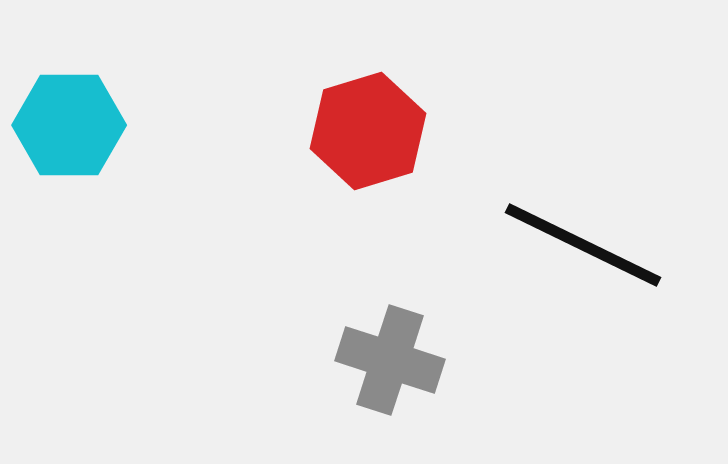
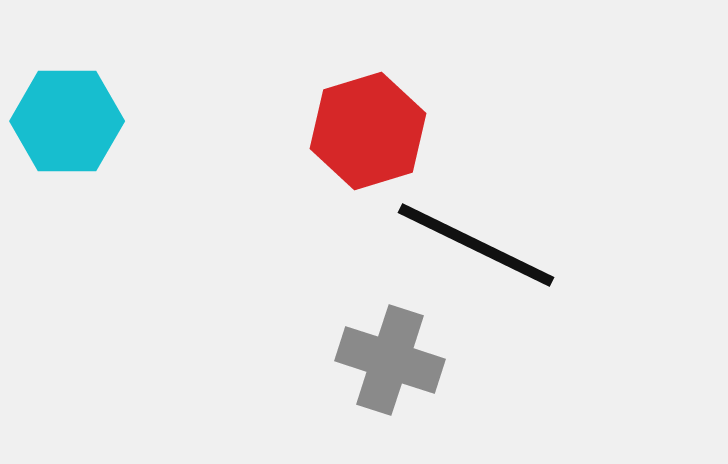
cyan hexagon: moved 2 px left, 4 px up
black line: moved 107 px left
